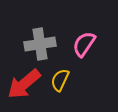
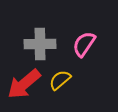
gray cross: rotated 8 degrees clockwise
yellow semicircle: rotated 25 degrees clockwise
